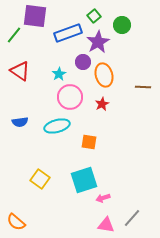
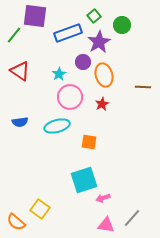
purple star: moved 1 px right
yellow square: moved 30 px down
